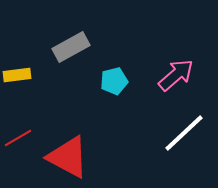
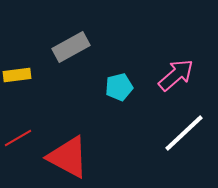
cyan pentagon: moved 5 px right, 6 px down
